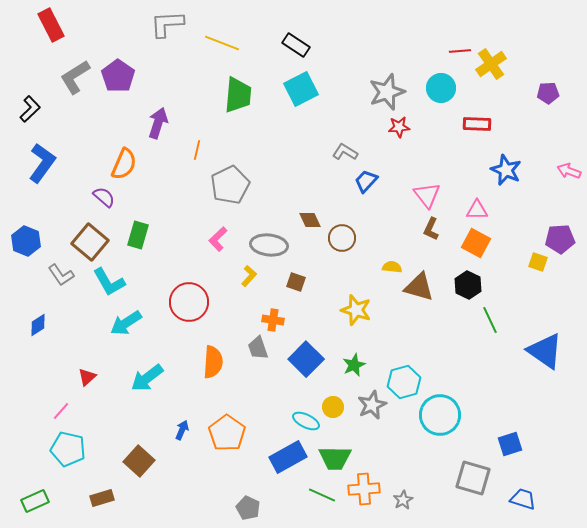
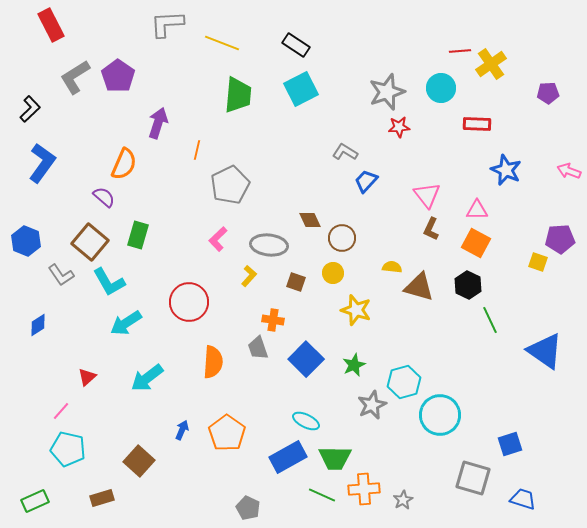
yellow circle at (333, 407): moved 134 px up
